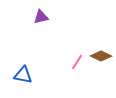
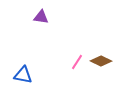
purple triangle: rotated 21 degrees clockwise
brown diamond: moved 5 px down
